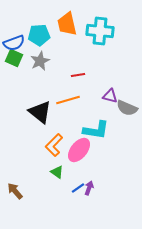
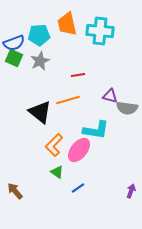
gray semicircle: rotated 15 degrees counterclockwise
purple arrow: moved 42 px right, 3 px down
